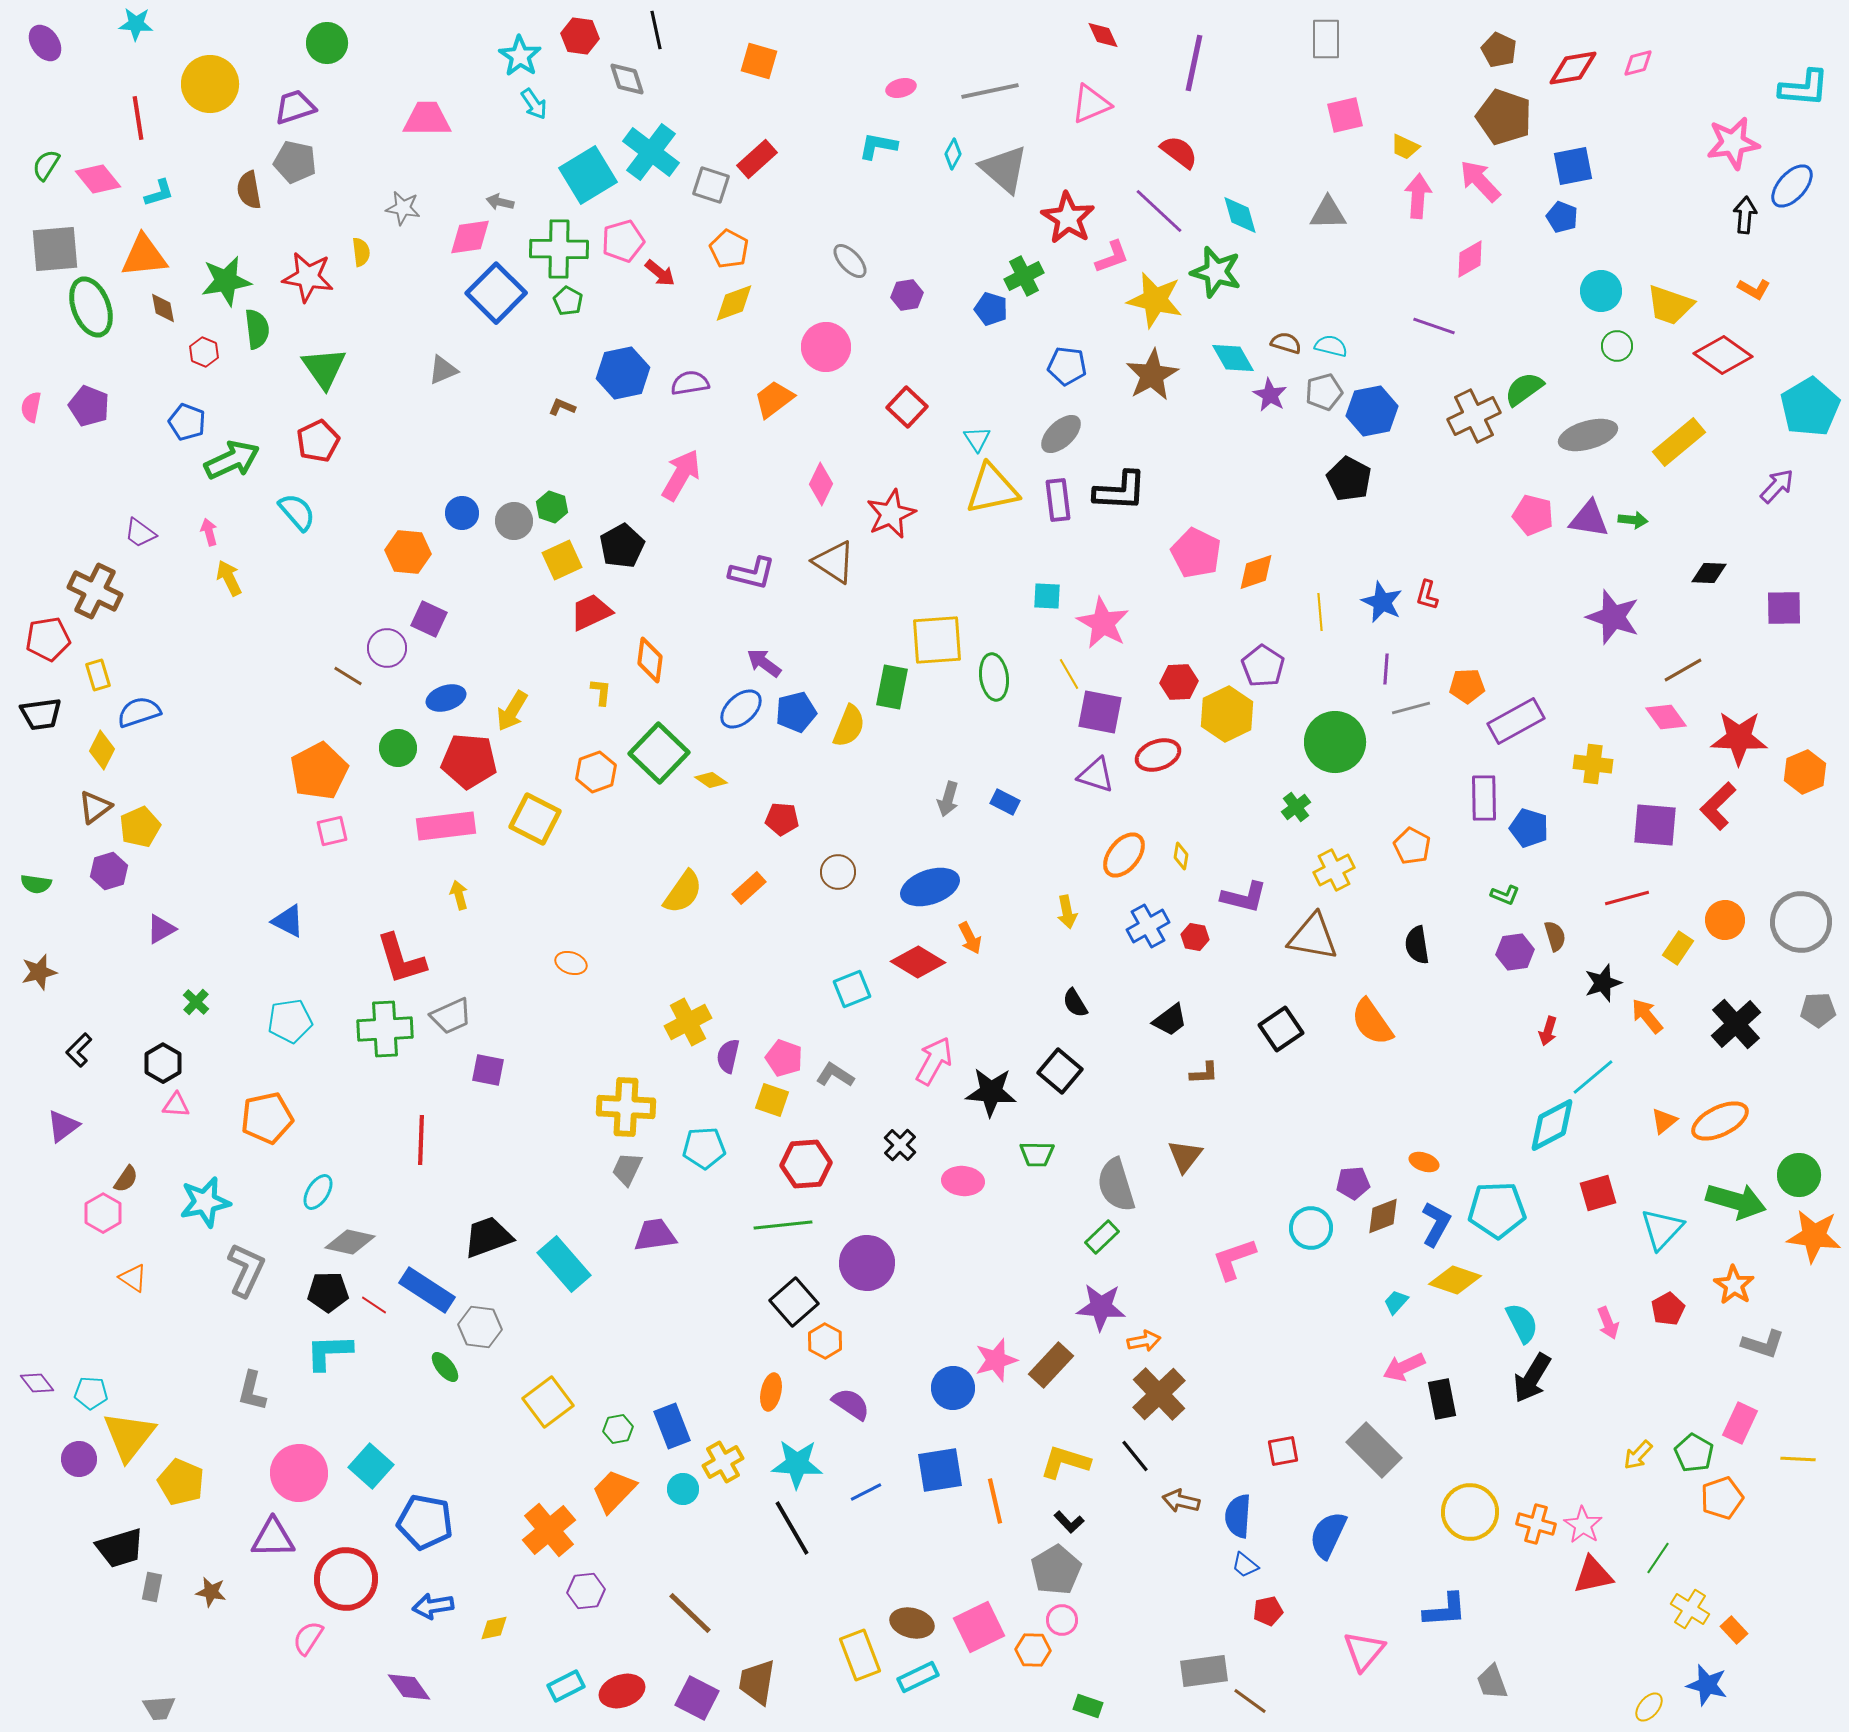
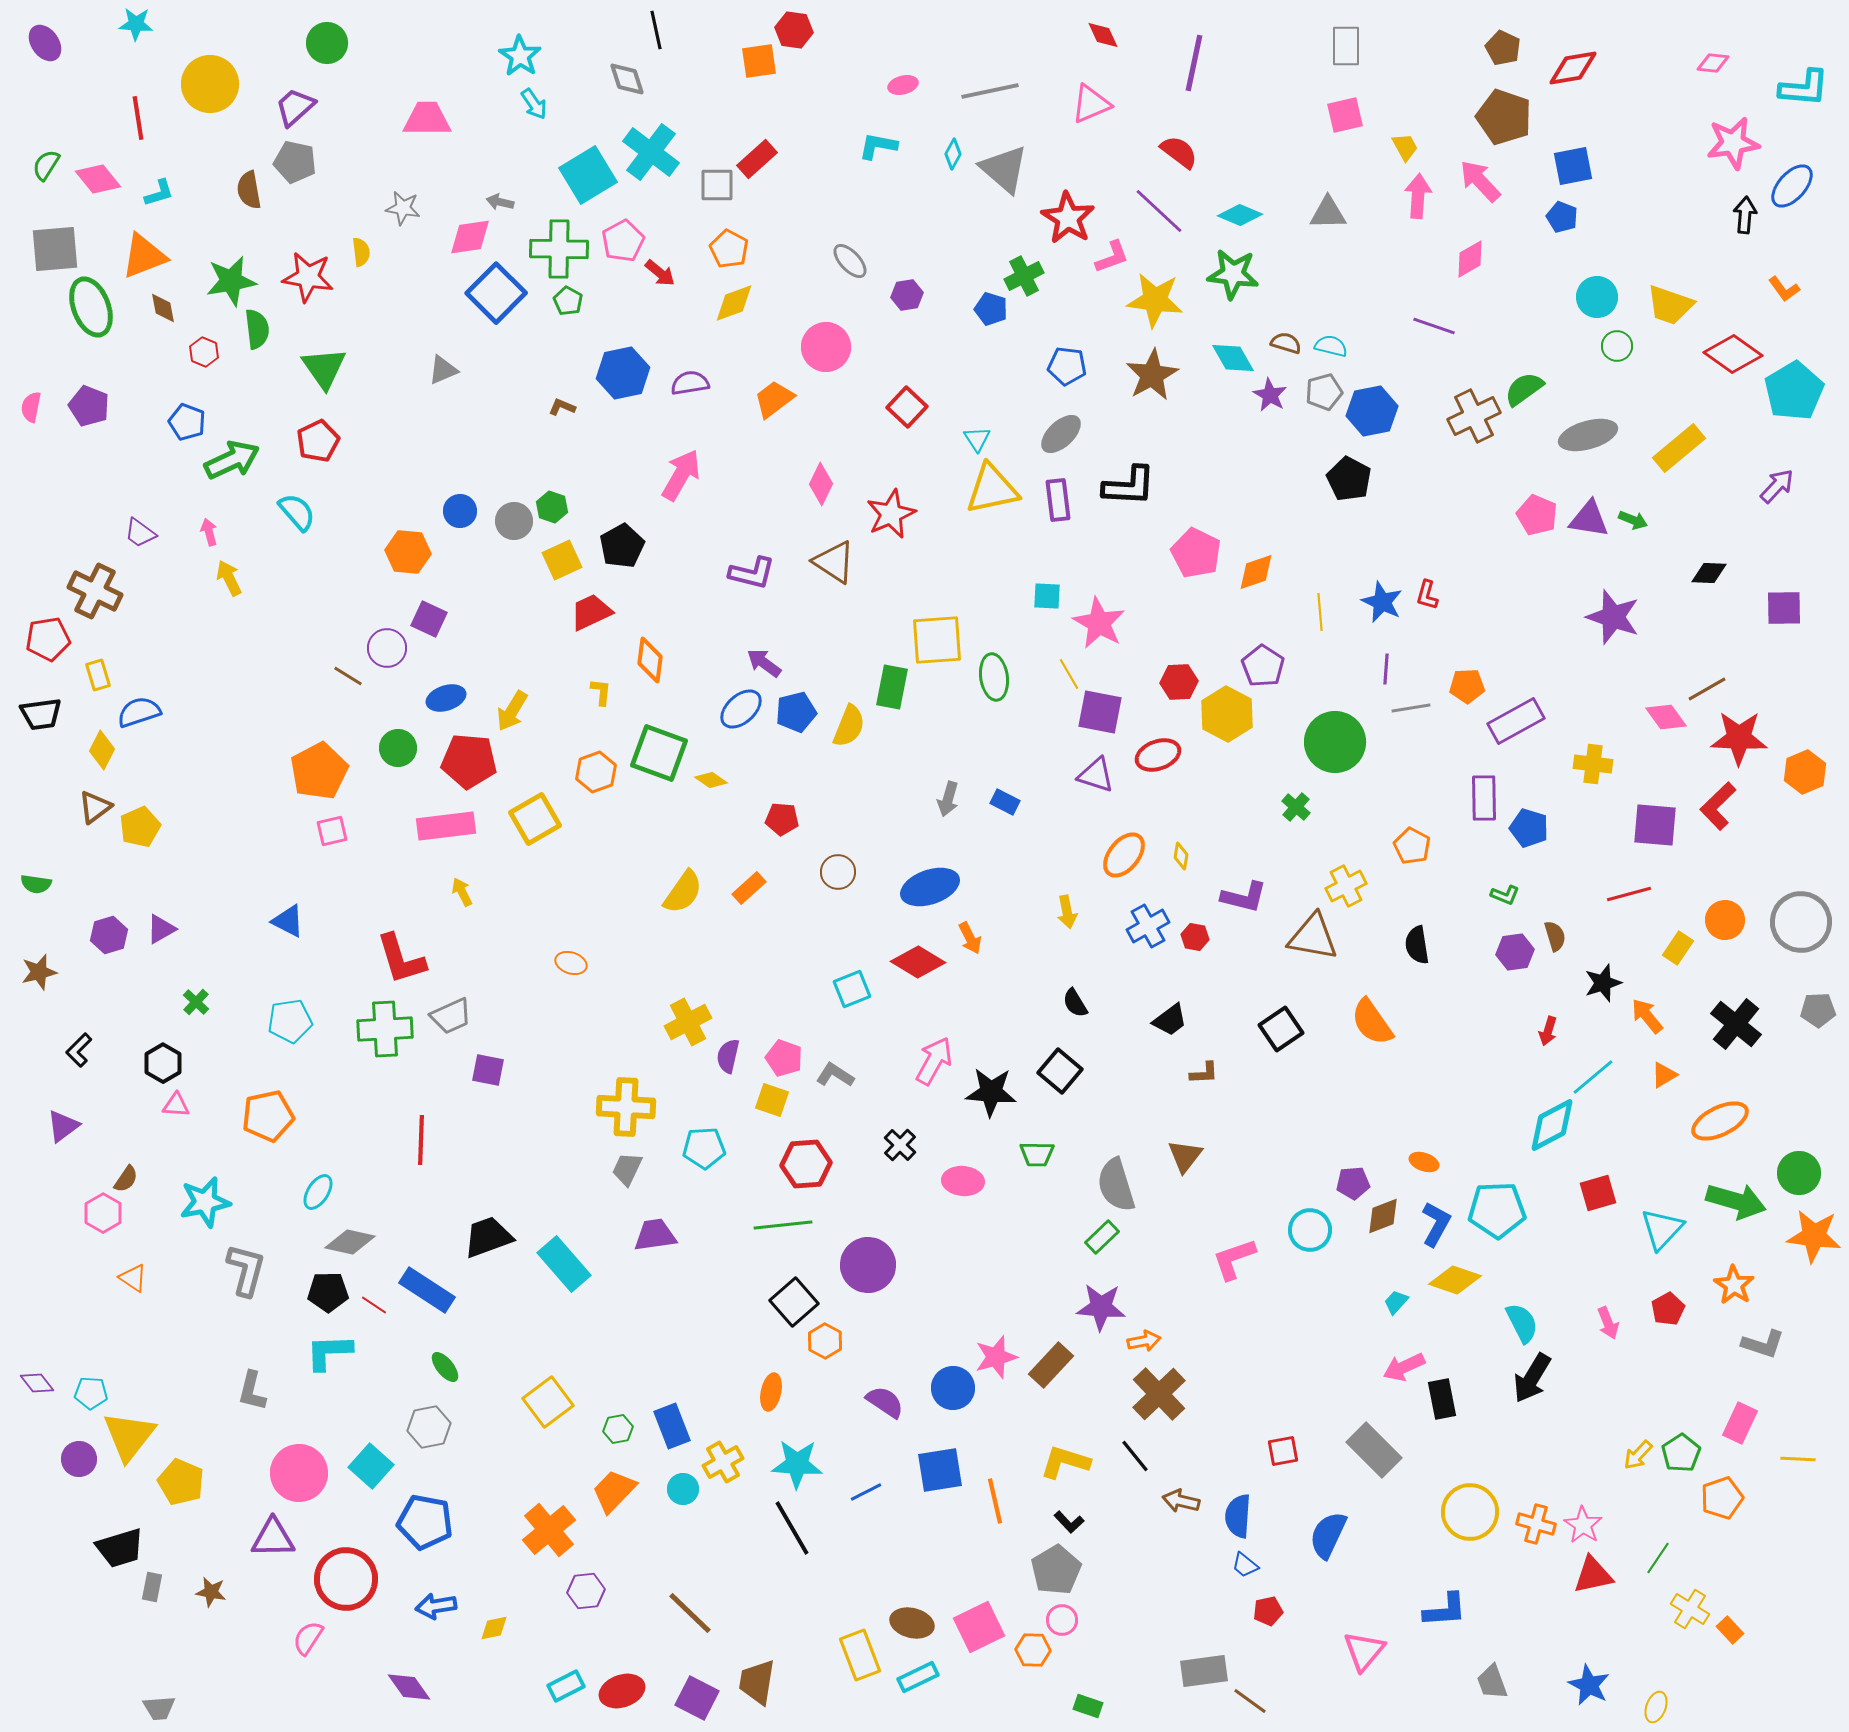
red hexagon at (580, 36): moved 214 px right, 6 px up
gray rectangle at (1326, 39): moved 20 px right, 7 px down
brown pentagon at (1499, 50): moved 4 px right, 2 px up
orange square at (759, 61): rotated 24 degrees counterclockwise
pink diamond at (1638, 63): moved 75 px right; rotated 20 degrees clockwise
pink ellipse at (901, 88): moved 2 px right, 3 px up
purple trapezoid at (295, 107): rotated 24 degrees counterclockwise
yellow trapezoid at (1405, 147): rotated 144 degrees counterclockwise
gray square at (711, 185): moved 6 px right; rotated 18 degrees counterclockwise
cyan diamond at (1240, 215): rotated 51 degrees counterclockwise
pink pentagon at (623, 241): rotated 12 degrees counterclockwise
orange triangle at (144, 256): rotated 15 degrees counterclockwise
green star at (1216, 272): moved 17 px right, 2 px down; rotated 9 degrees counterclockwise
green star at (226, 281): moved 5 px right
orange L-shape at (1754, 289): moved 30 px right; rotated 24 degrees clockwise
cyan circle at (1601, 291): moved 4 px left, 6 px down
yellow star at (1155, 300): rotated 6 degrees counterclockwise
red diamond at (1723, 355): moved 10 px right, 1 px up
cyan pentagon at (1810, 407): moved 16 px left, 16 px up
yellow rectangle at (1679, 442): moved 6 px down
black L-shape at (1120, 491): moved 9 px right, 5 px up
blue circle at (462, 513): moved 2 px left, 2 px up
pink pentagon at (1533, 515): moved 4 px right; rotated 9 degrees clockwise
green arrow at (1633, 520): rotated 16 degrees clockwise
pink star at (1103, 623): moved 4 px left
brown line at (1683, 670): moved 24 px right, 19 px down
gray line at (1411, 708): rotated 6 degrees clockwise
yellow hexagon at (1227, 714): rotated 6 degrees counterclockwise
green square at (659, 753): rotated 24 degrees counterclockwise
green cross at (1296, 807): rotated 12 degrees counterclockwise
yellow square at (535, 819): rotated 33 degrees clockwise
yellow cross at (1334, 870): moved 12 px right, 16 px down
purple hexagon at (109, 871): moved 64 px down
yellow arrow at (459, 895): moved 3 px right, 3 px up; rotated 12 degrees counterclockwise
red line at (1627, 898): moved 2 px right, 4 px up
black cross at (1736, 1024): rotated 9 degrees counterclockwise
orange pentagon at (267, 1118): moved 1 px right, 2 px up
orange triangle at (1664, 1121): moved 46 px up; rotated 8 degrees clockwise
green circle at (1799, 1175): moved 2 px up
cyan circle at (1311, 1228): moved 1 px left, 2 px down
purple circle at (867, 1263): moved 1 px right, 2 px down
gray L-shape at (246, 1270): rotated 10 degrees counterclockwise
gray hexagon at (480, 1327): moved 51 px left, 100 px down; rotated 18 degrees counterclockwise
pink star at (996, 1360): moved 3 px up
purple semicircle at (851, 1404): moved 34 px right, 2 px up
green pentagon at (1694, 1453): moved 13 px left; rotated 9 degrees clockwise
blue arrow at (433, 1606): moved 3 px right
orange rectangle at (1734, 1630): moved 4 px left
blue star at (1707, 1685): moved 118 px left; rotated 12 degrees clockwise
yellow ellipse at (1649, 1707): moved 7 px right; rotated 20 degrees counterclockwise
